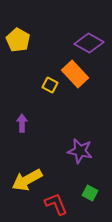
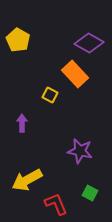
yellow square: moved 10 px down
